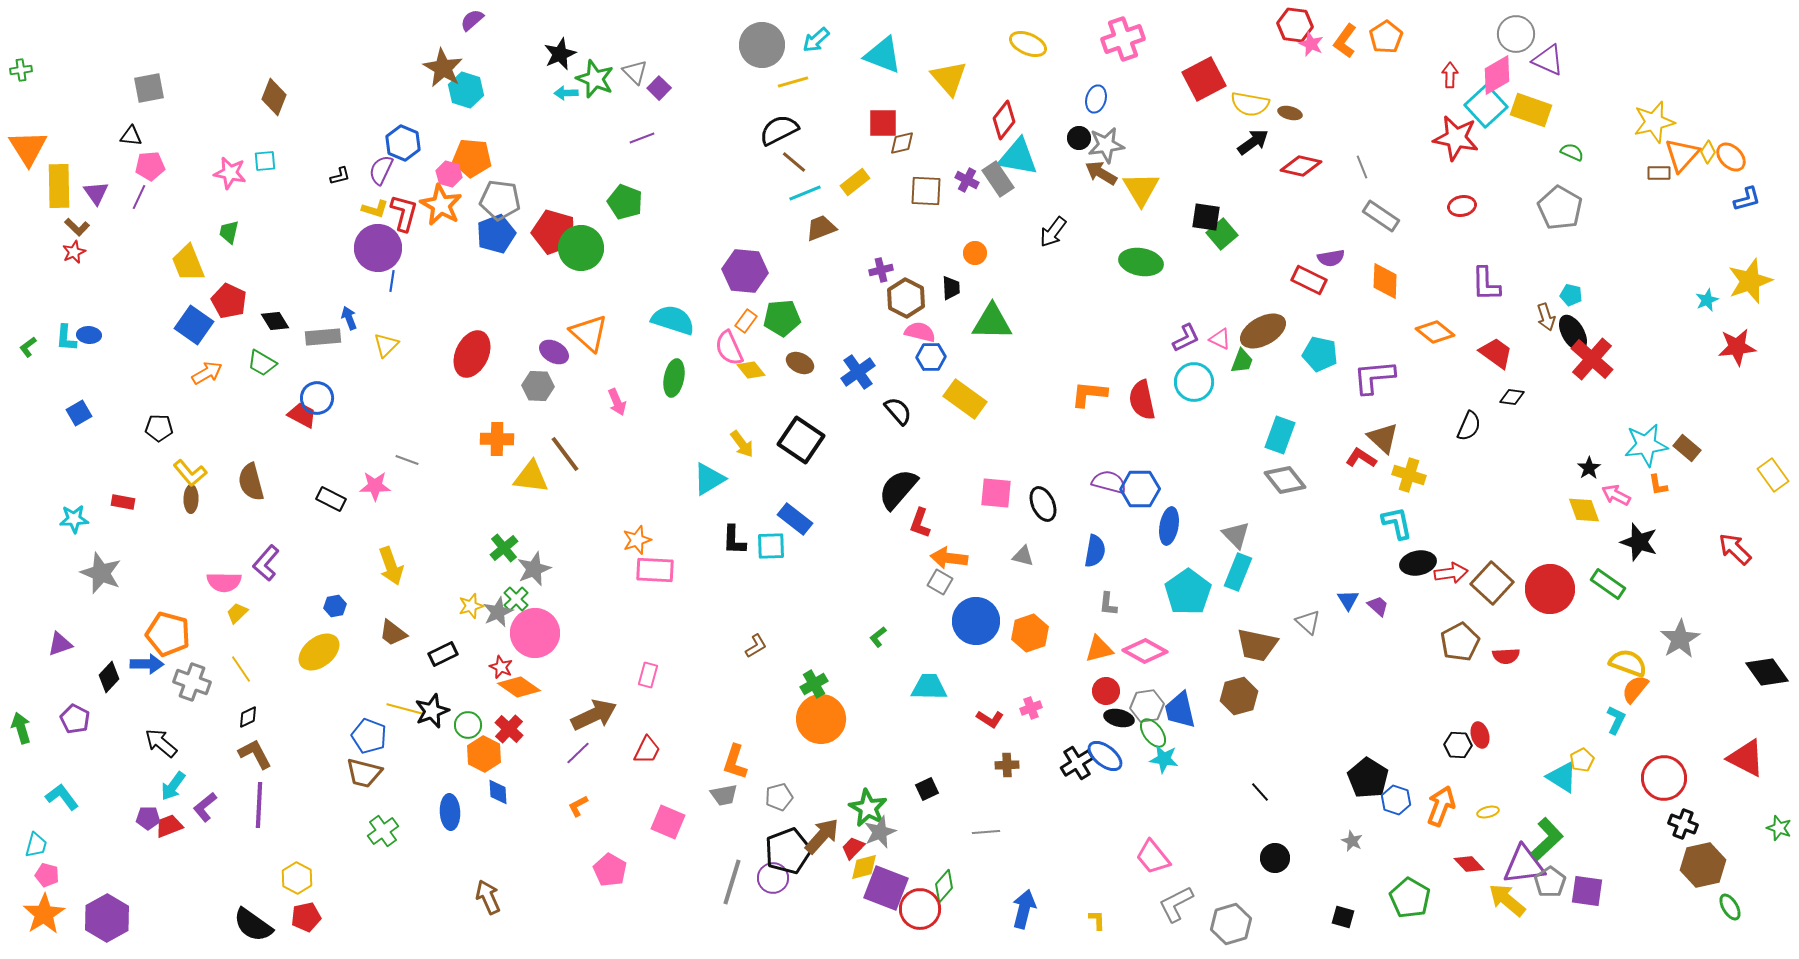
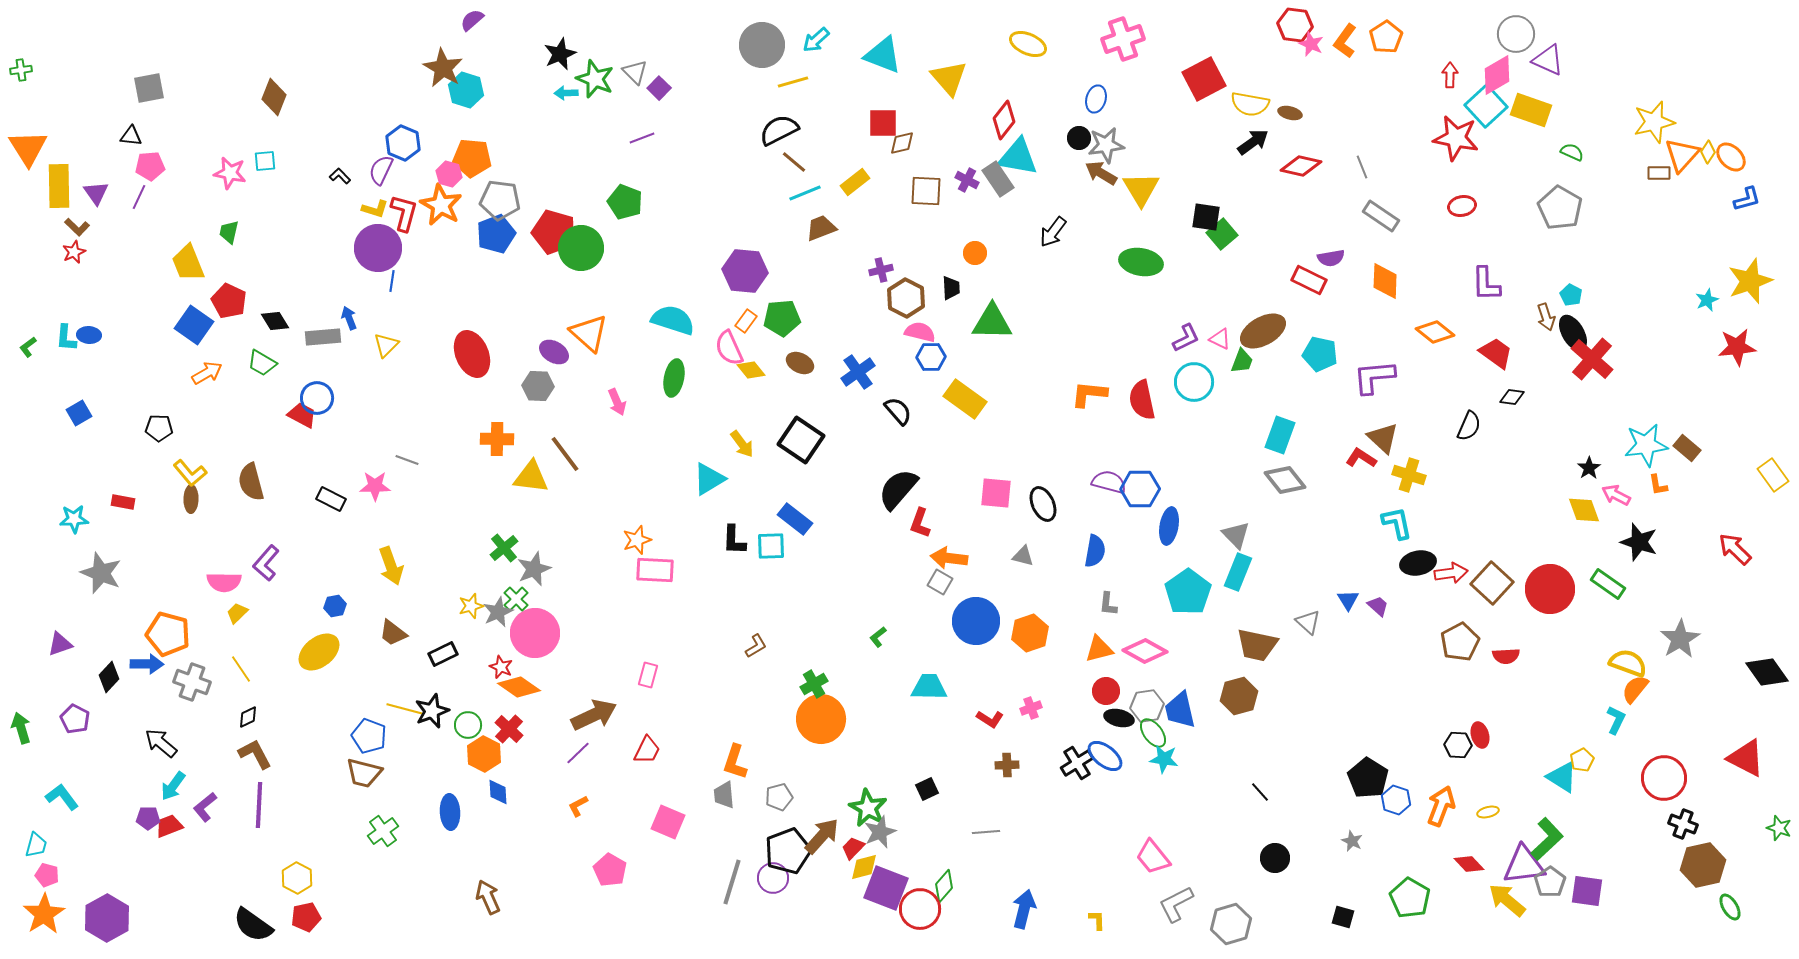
black L-shape at (340, 176): rotated 120 degrees counterclockwise
cyan pentagon at (1571, 295): rotated 15 degrees clockwise
red ellipse at (472, 354): rotated 48 degrees counterclockwise
gray trapezoid at (724, 795): rotated 96 degrees clockwise
